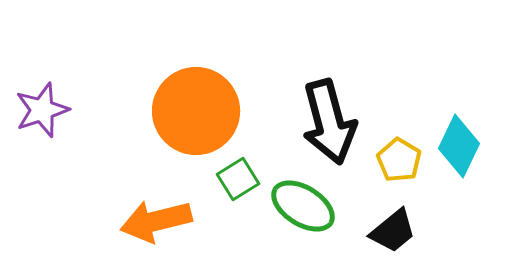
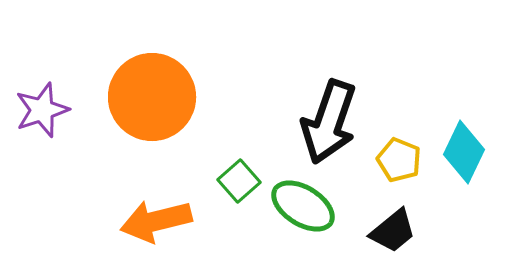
orange circle: moved 44 px left, 14 px up
black arrow: rotated 34 degrees clockwise
cyan diamond: moved 5 px right, 6 px down
yellow pentagon: rotated 9 degrees counterclockwise
green square: moved 1 px right, 2 px down; rotated 9 degrees counterclockwise
